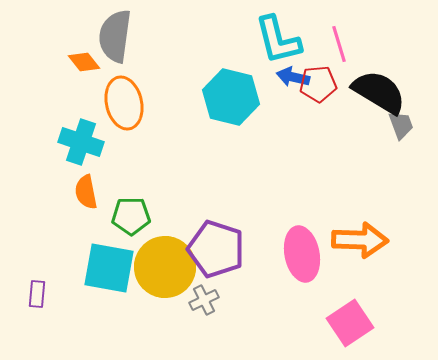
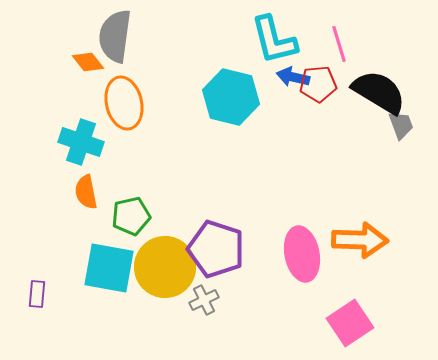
cyan L-shape: moved 4 px left
orange diamond: moved 4 px right
green pentagon: rotated 12 degrees counterclockwise
